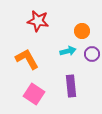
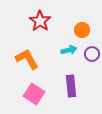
red star: moved 2 px right; rotated 25 degrees clockwise
orange circle: moved 1 px up
cyan arrow: moved 1 px right, 1 px up
